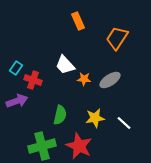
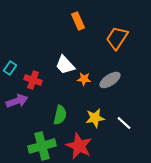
cyan rectangle: moved 6 px left
